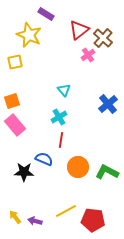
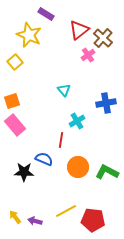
yellow square: rotated 28 degrees counterclockwise
blue cross: moved 2 px left, 1 px up; rotated 30 degrees clockwise
cyan cross: moved 18 px right, 4 px down
